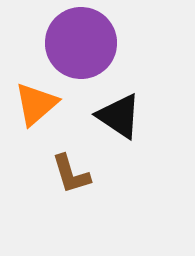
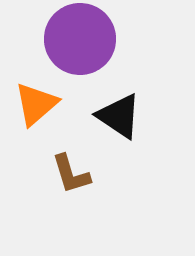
purple circle: moved 1 px left, 4 px up
